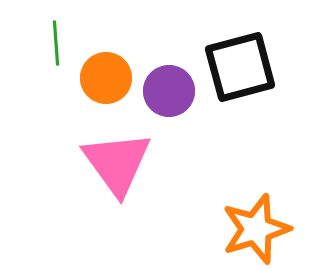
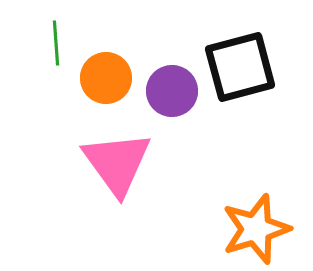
purple circle: moved 3 px right
